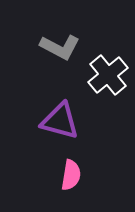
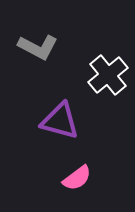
gray L-shape: moved 22 px left
pink semicircle: moved 6 px right, 3 px down; rotated 44 degrees clockwise
